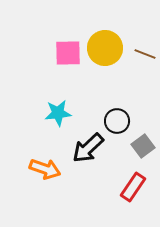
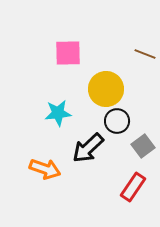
yellow circle: moved 1 px right, 41 px down
